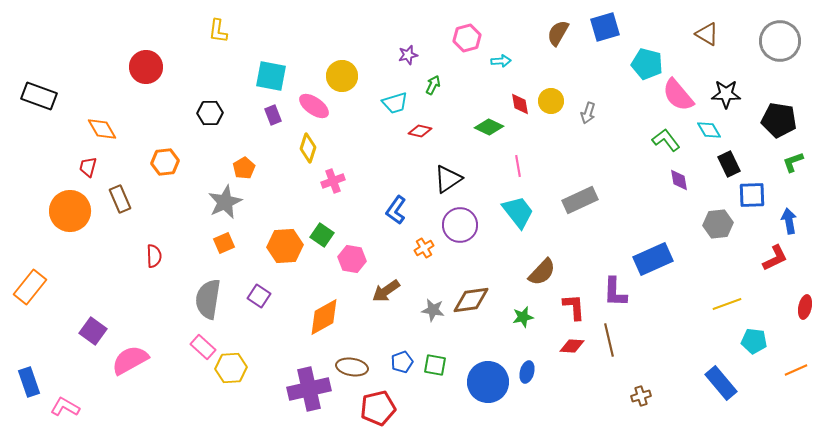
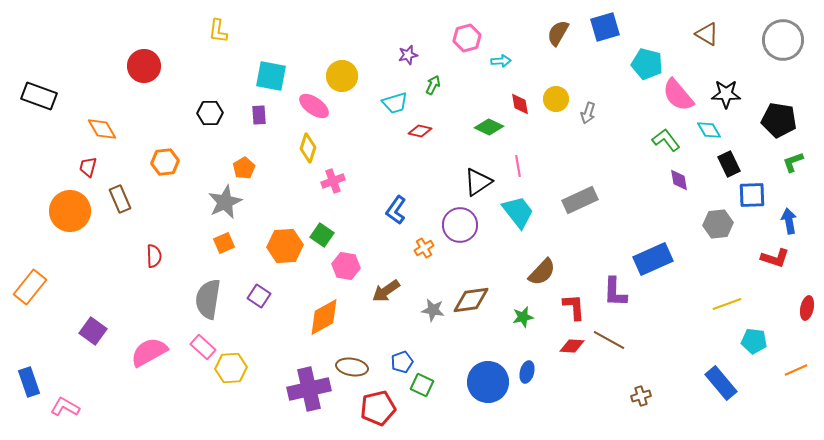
gray circle at (780, 41): moved 3 px right, 1 px up
red circle at (146, 67): moved 2 px left, 1 px up
yellow circle at (551, 101): moved 5 px right, 2 px up
purple rectangle at (273, 115): moved 14 px left; rotated 18 degrees clockwise
black triangle at (448, 179): moved 30 px right, 3 px down
red L-shape at (775, 258): rotated 44 degrees clockwise
pink hexagon at (352, 259): moved 6 px left, 7 px down
red ellipse at (805, 307): moved 2 px right, 1 px down
brown line at (609, 340): rotated 48 degrees counterclockwise
pink semicircle at (130, 360): moved 19 px right, 8 px up
green square at (435, 365): moved 13 px left, 20 px down; rotated 15 degrees clockwise
